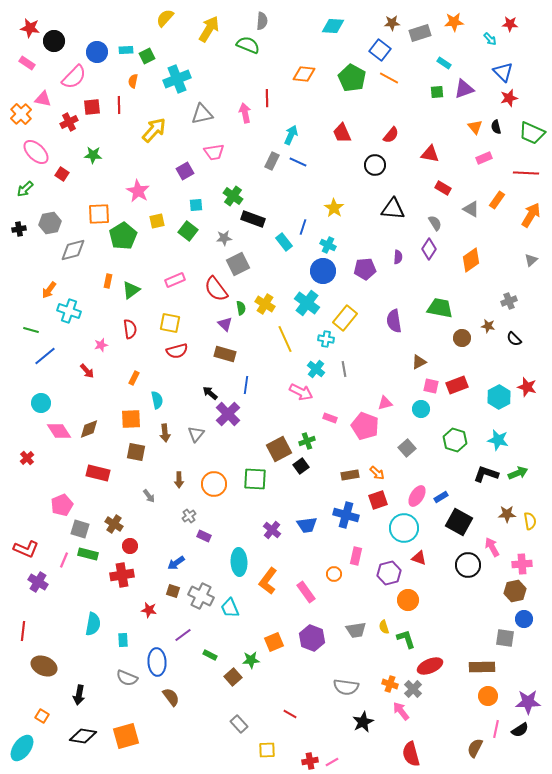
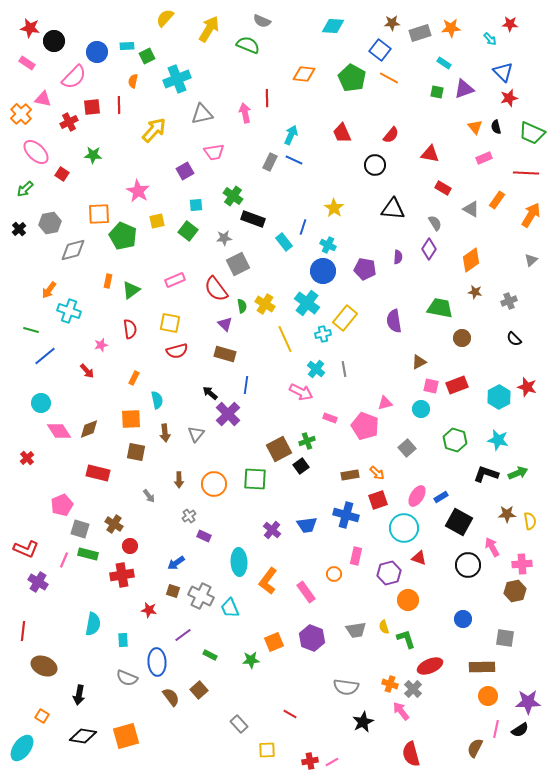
gray semicircle at (262, 21): rotated 108 degrees clockwise
orange star at (454, 22): moved 3 px left, 6 px down
cyan rectangle at (126, 50): moved 1 px right, 4 px up
green square at (437, 92): rotated 16 degrees clockwise
gray rectangle at (272, 161): moved 2 px left, 1 px down
blue line at (298, 162): moved 4 px left, 2 px up
black cross at (19, 229): rotated 32 degrees counterclockwise
green pentagon at (123, 236): rotated 16 degrees counterclockwise
purple pentagon at (365, 269): rotated 15 degrees clockwise
green semicircle at (241, 308): moved 1 px right, 2 px up
brown star at (488, 326): moved 13 px left, 34 px up
cyan cross at (326, 339): moved 3 px left, 5 px up; rotated 21 degrees counterclockwise
blue circle at (524, 619): moved 61 px left
brown square at (233, 677): moved 34 px left, 13 px down
